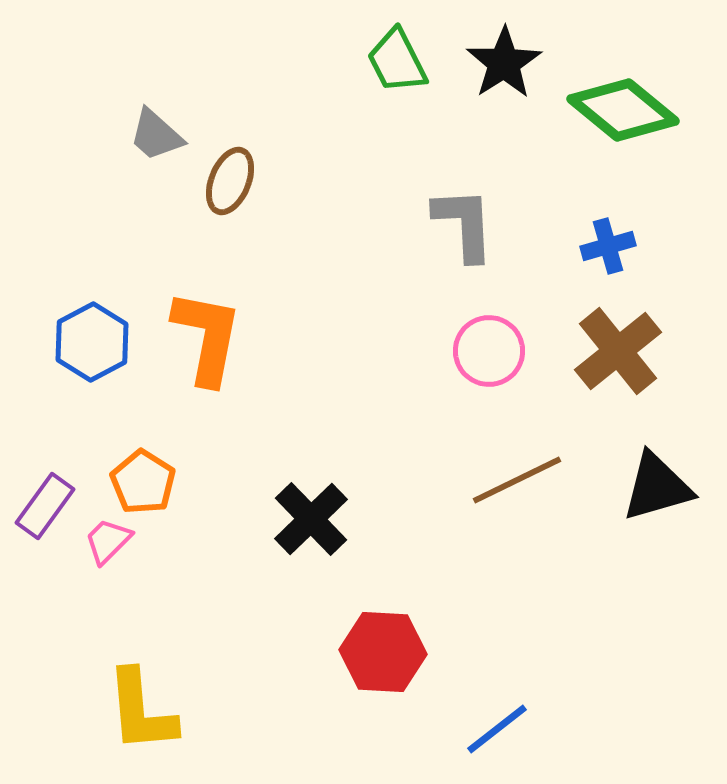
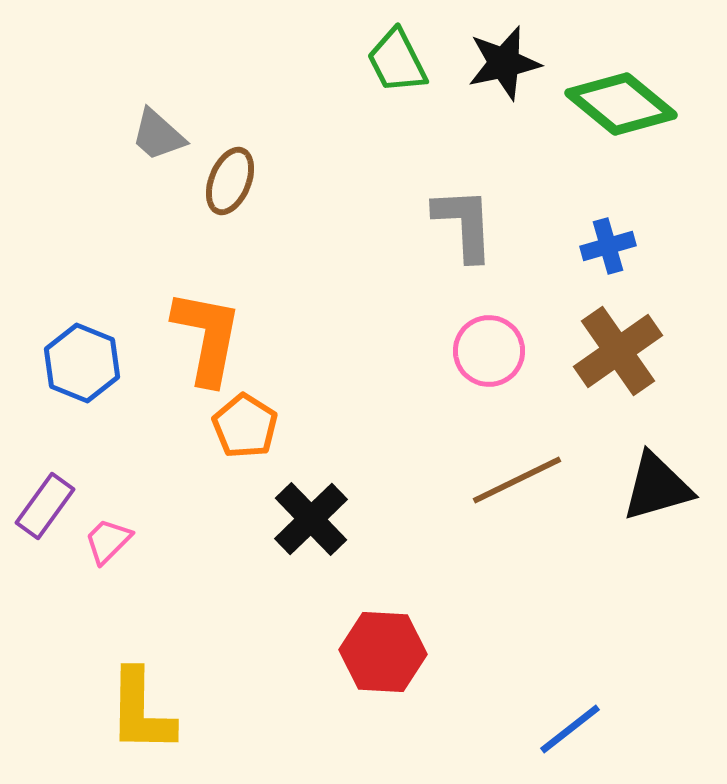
black star: rotated 20 degrees clockwise
green diamond: moved 2 px left, 6 px up
gray trapezoid: moved 2 px right
blue hexagon: moved 10 px left, 21 px down; rotated 10 degrees counterclockwise
brown cross: rotated 4 degrees clockwise
orange pentagon: moved 102 px right, 56 px up
yellow L-shape: rotated 6 degrees clockwise
blue line: moved 73 px right
